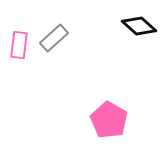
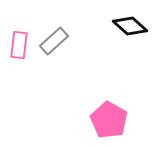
black diamond: moved 9 px left
gray rectangle: moved 3 px down
